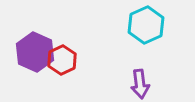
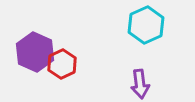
red hexagon: moved 4 px down
